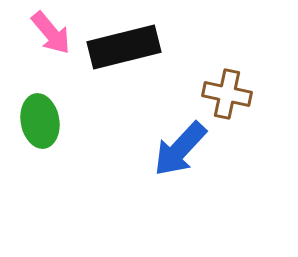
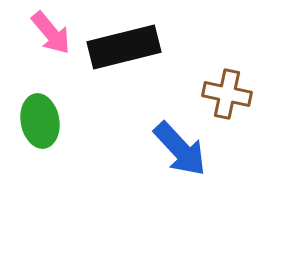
blue arrow: rotated 86 degrees counterclockwise
